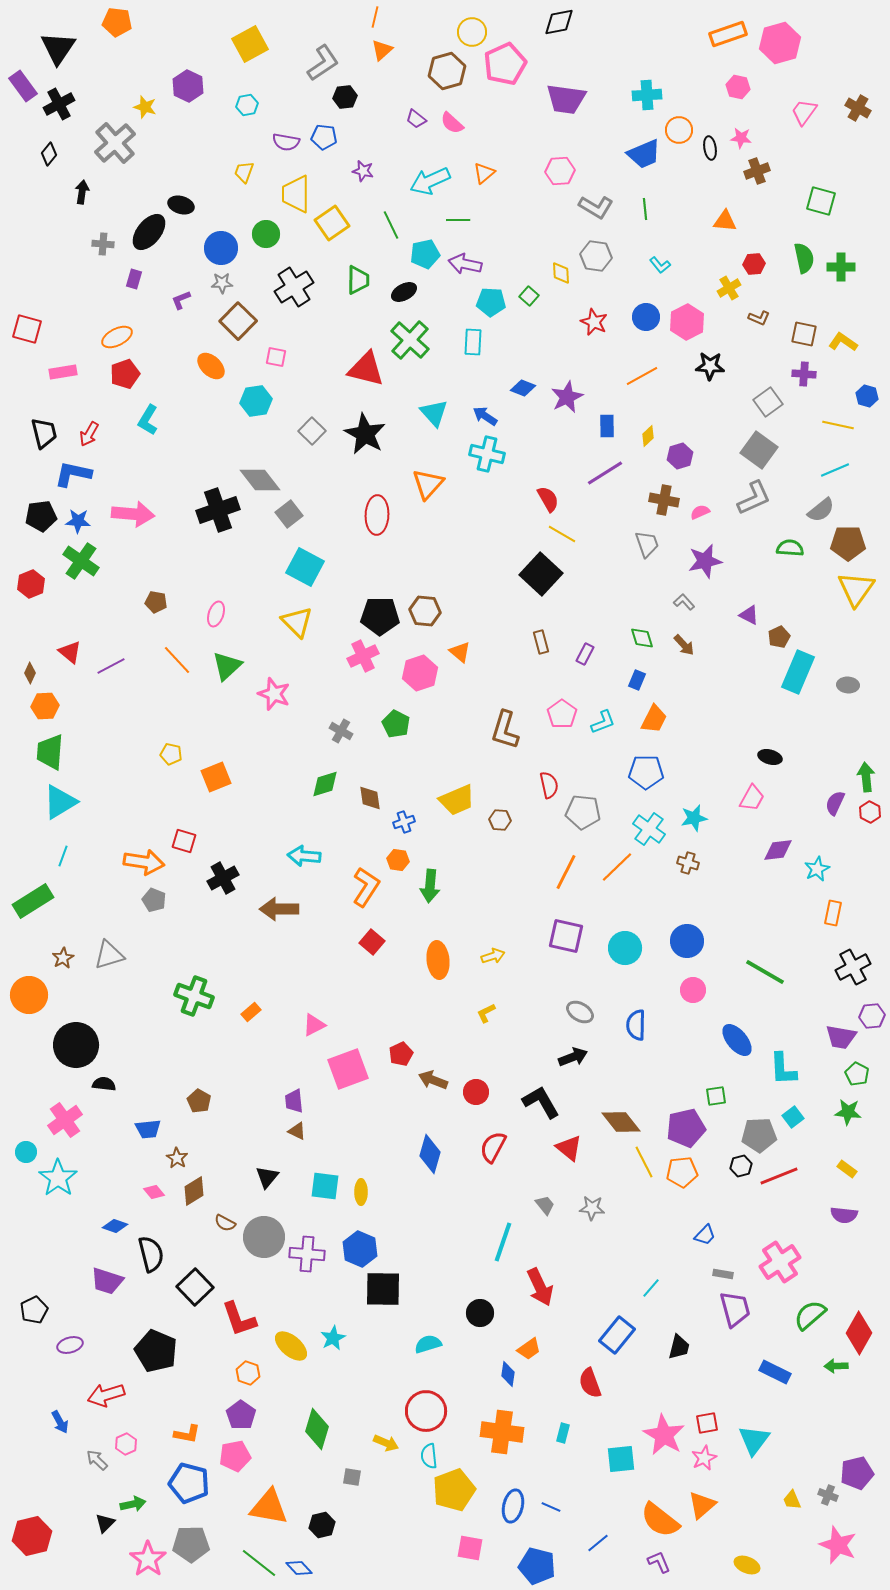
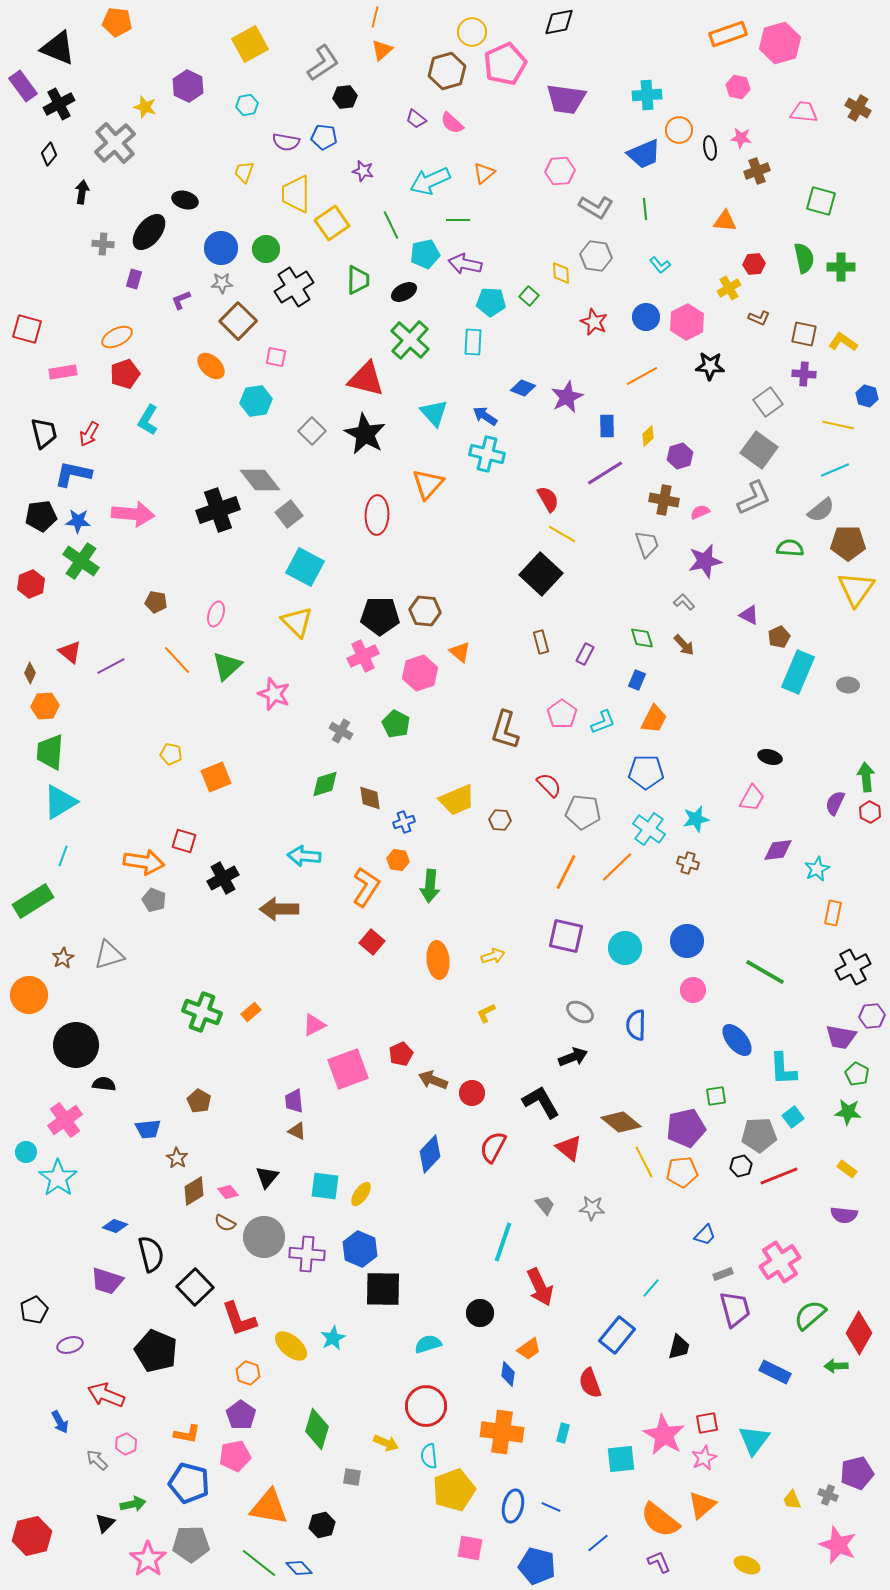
black triangle at (58, 48): rotated 42 degrees counterclockwise
pink trapezoid at (804, 112): rotated 60 degrees clockwise
black ellipse at (181, 205): moved 4 px right, 5 px up
green circle at (266, 234): moved 15 px down
red triangle at (366, 369): moved 10 px down
red semicircle at (549, 785): rotated 32 degrees counterclockwise
cyan star at (694, 818): moved 2 px right, 1 px down
green cross at (194, 996): moved 8 px right, 16 px down
red circle at (476, 1092): moved 4 px left, 1 px down
brown diamond at (621, 1122): rotated 12 degrees counterclockwise
blue diamond at (430, 1154): rotated 27 degrees clockwise
pink diamond at (154, 1192): moved 74 px right
yellow ellipse at (361, 1192): moved 2 px down; rotated 35 degrees clockwise
gray rectangle at (723, 1274): rotated 30 degrees counterclockwise
red arrow at (106, 1395): rotated 39 degrees clockwise
red circle at (426, 1411): moved 5 px up
